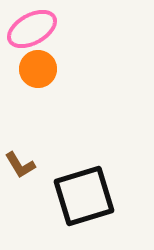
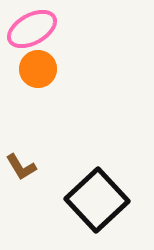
brown L-shape: moved 1 px right, 2 px down
black square: moved 13 px right, 4 px down; rotated 26 degrees counterclockwise
